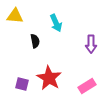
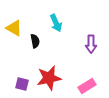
yellow triangle: moved 1 px left, 12 px down; rotated 24 degrees clockwise
red star: rotated 30 degrees clockwise
